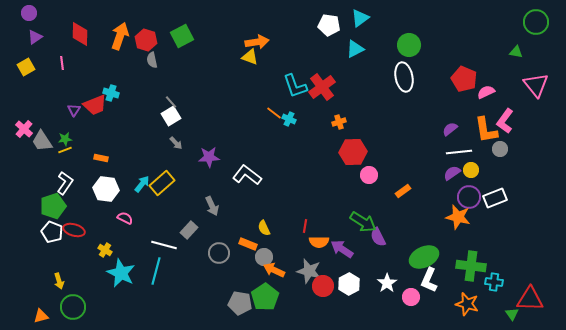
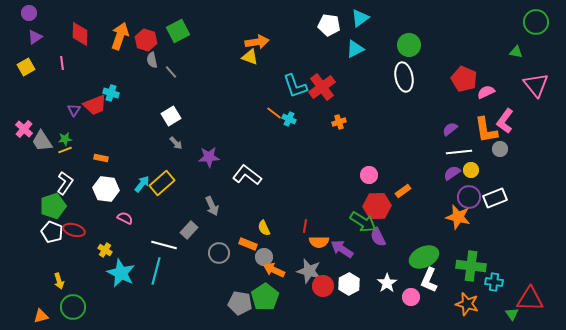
green square at (182, 36): moved 4 px left, 5 px up
gray line at (171, 102): moved 30 px up
red hexagon at (353, 152): moved 24 px right, 54 px down
